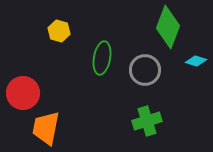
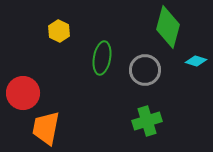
green diamond: rotated 6 degrees counterclockwise
yellow hexagon: rotated 10 degrees clockwise
